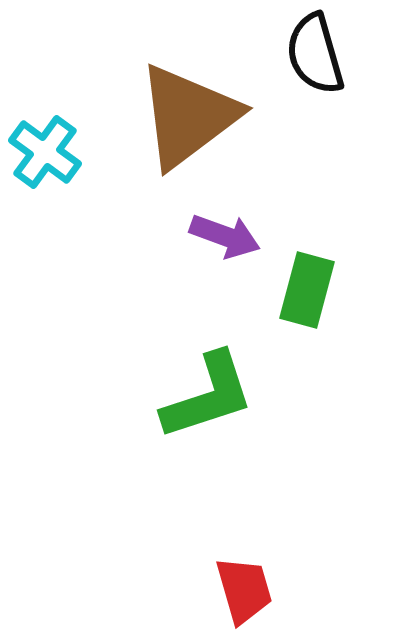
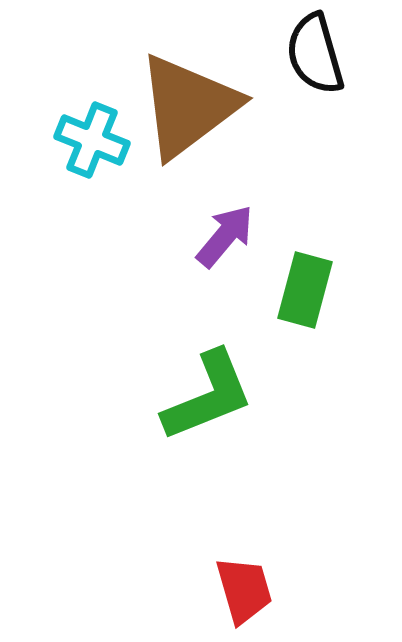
brown triangle: moved 10 px up
cyan cross: moved 47 px right, 12 px up; rotated 14 degrees counterclockwise
purple arrow: rotated 70 degrees counterclockwise
green rectangle: moved 2 px left
green L-shape: rotated 4 degrees counterclockwise
